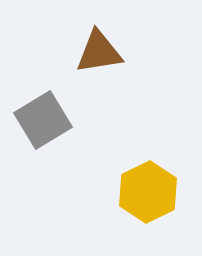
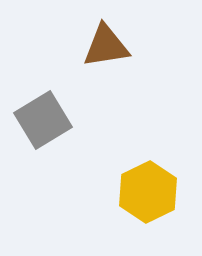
brown triangle: moved 7 px right, 6 px up
